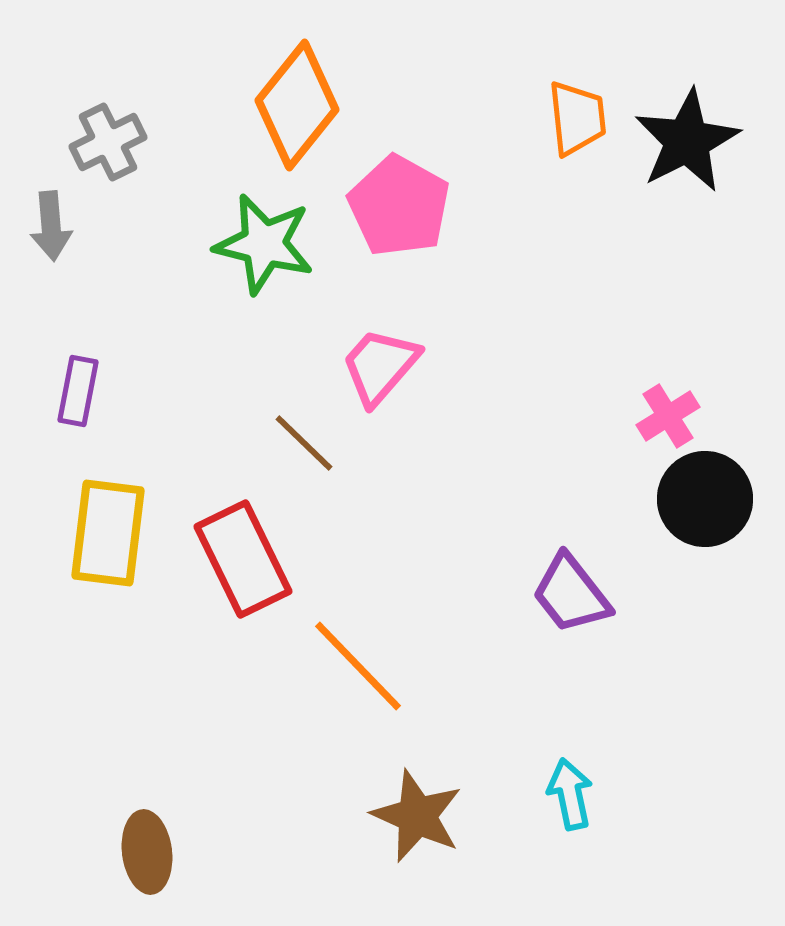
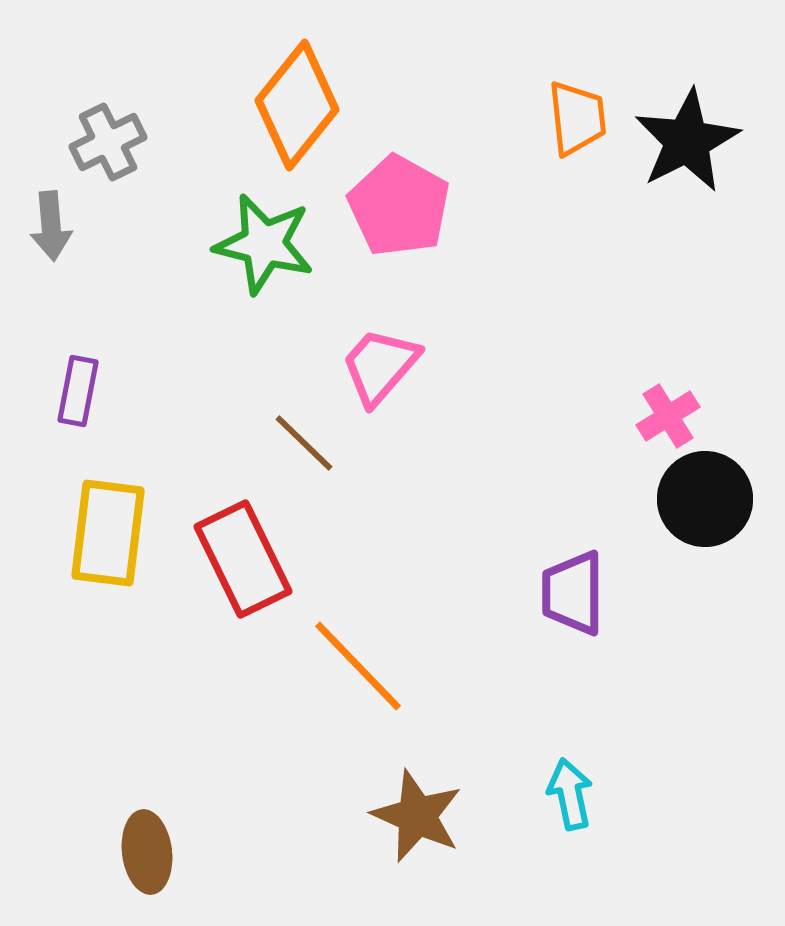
purple trapezoid: moved 2 px right, 1 px up; rotated 38 degrees clockwise
